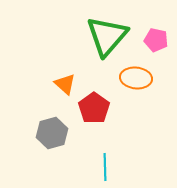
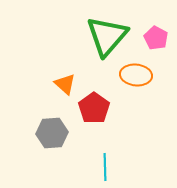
pink pentagon: moved 2 px up; rotated 15 degrees clockwise
orange ellipse: moved 3 px up
gray hexagon: rotated 12 degrees clockwise
